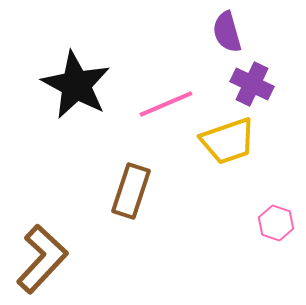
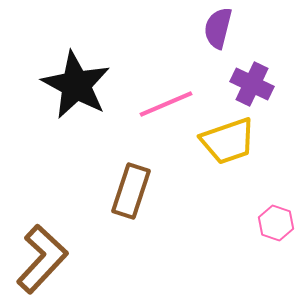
purple semicircle: moved 9 px left, 4 px up; rotated 30 degrees clockwise
